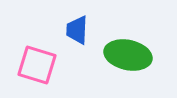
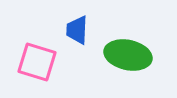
pink square: moved 3 px up
